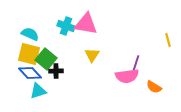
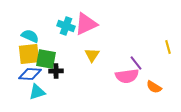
pink triangle: rotated 35 degrees counterclockwise
cyan semicircle: moved 2 px down
yellow line: moved 7 px down
yellow square: rotated 20 degrees counterclockwise
green square: rotated 30 degrees counterclockwise
purple line: rotated 56 degrees counterclockwise
blue diamond: moved 1 px down; rotated 45 degrees counterclockwise
cyan triangle: moved 1 px left, 1 px down
